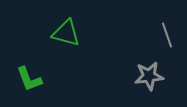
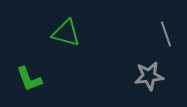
gray line: moved 1 px left, 1 px up
